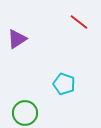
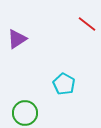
red line: moved 8 px right, 2 px down
cyan pentagon: rotated 10 degrees clockwise
